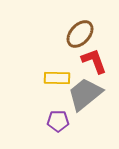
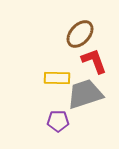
gray trapezoid: rotated 21 degrees clockwise
